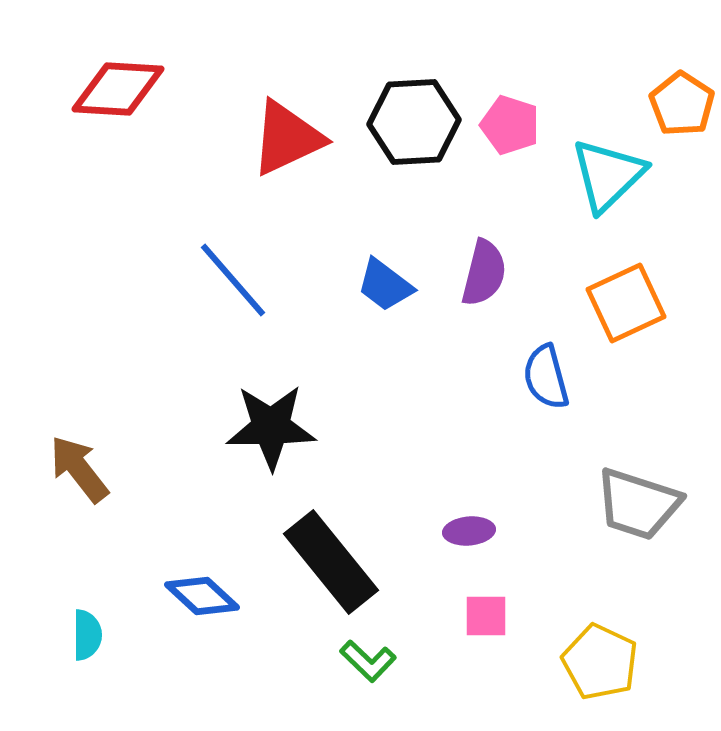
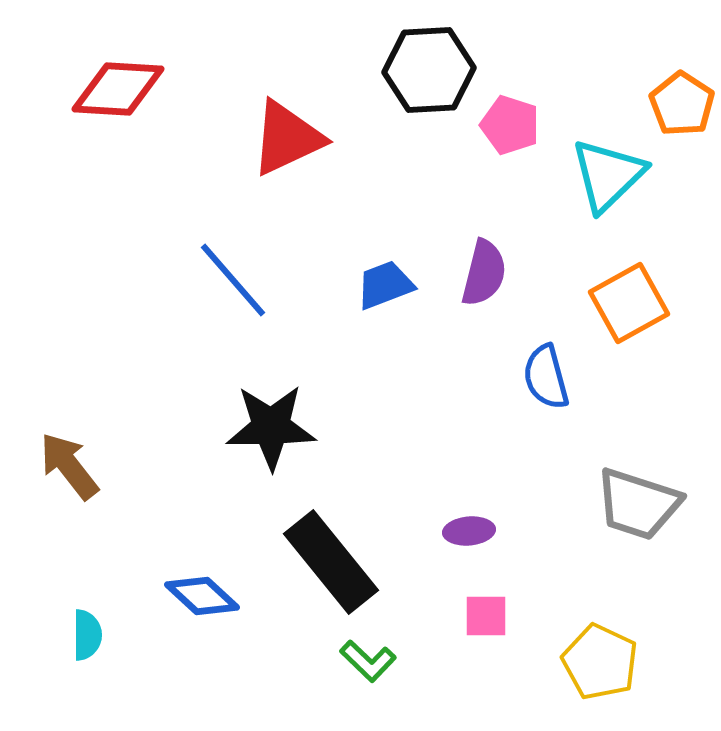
black hexagon: moved 15 px right, 52 px up
blue trapezoid: rotated 122 degrees clockwise
orange square: moved 3 px right; rotated 4 degrees counterclockwise
brown arrow: moved 10 px left, 3 px up
